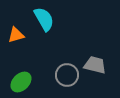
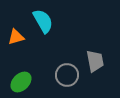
cyan semicircle: moved 1 px left, 2 px down
orange triangle: moved 2 px down
gray trapezoid: moved 4 px up; rotated 65 degrees clockwise
